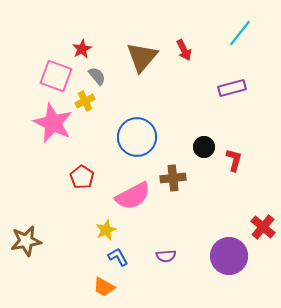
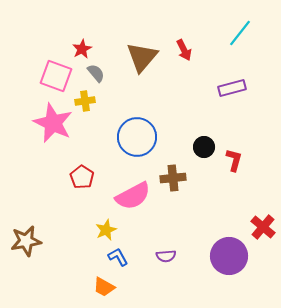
gray semicircle: moved 1 px left, 3 px up
yellow cross: rotated 18 degrees clockwise
